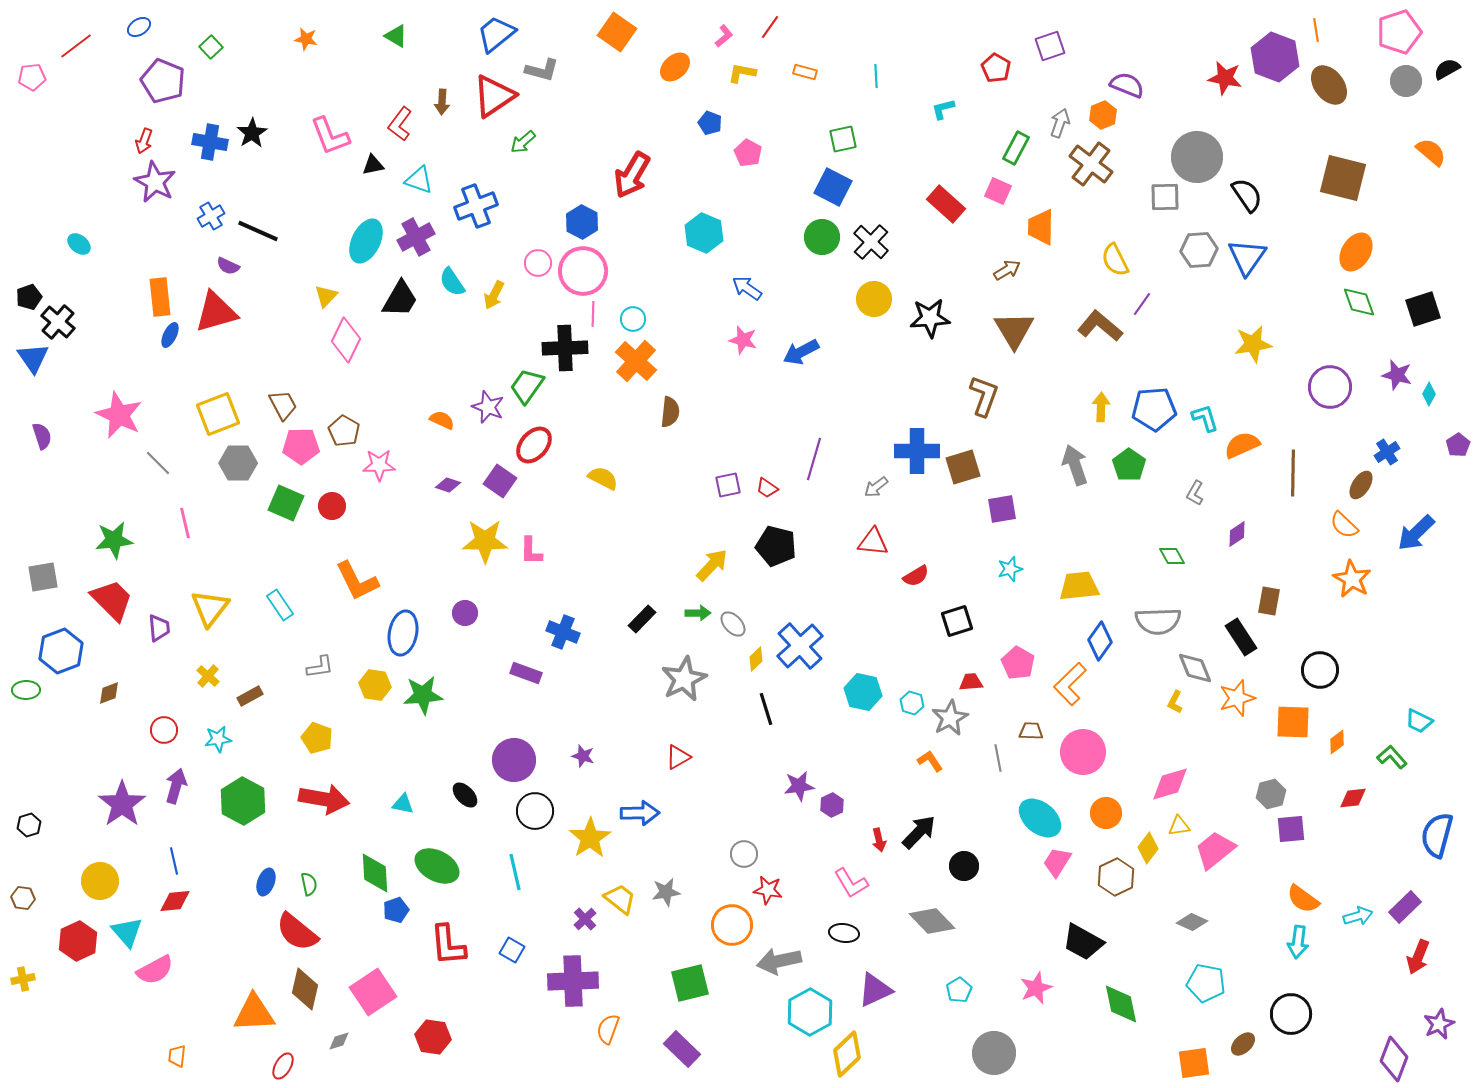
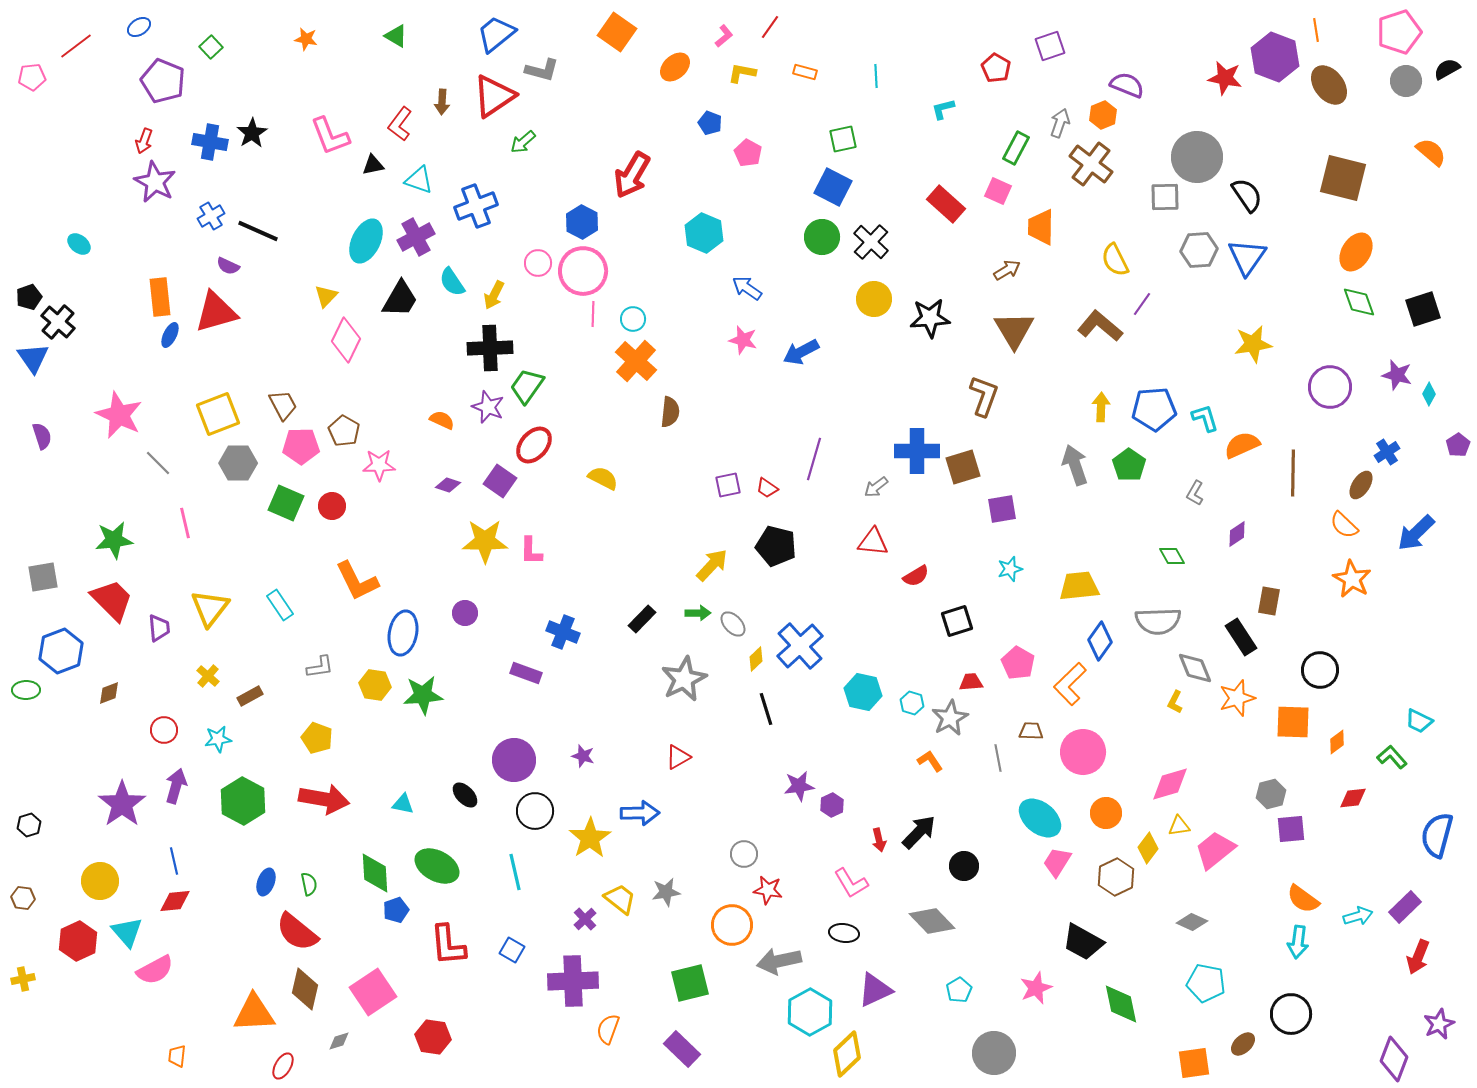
black cross at (565, 348): moved 75 px left
